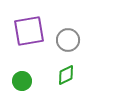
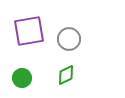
gray circle: moved 1 px right, 1 px up
green circle: moved 3 px up
